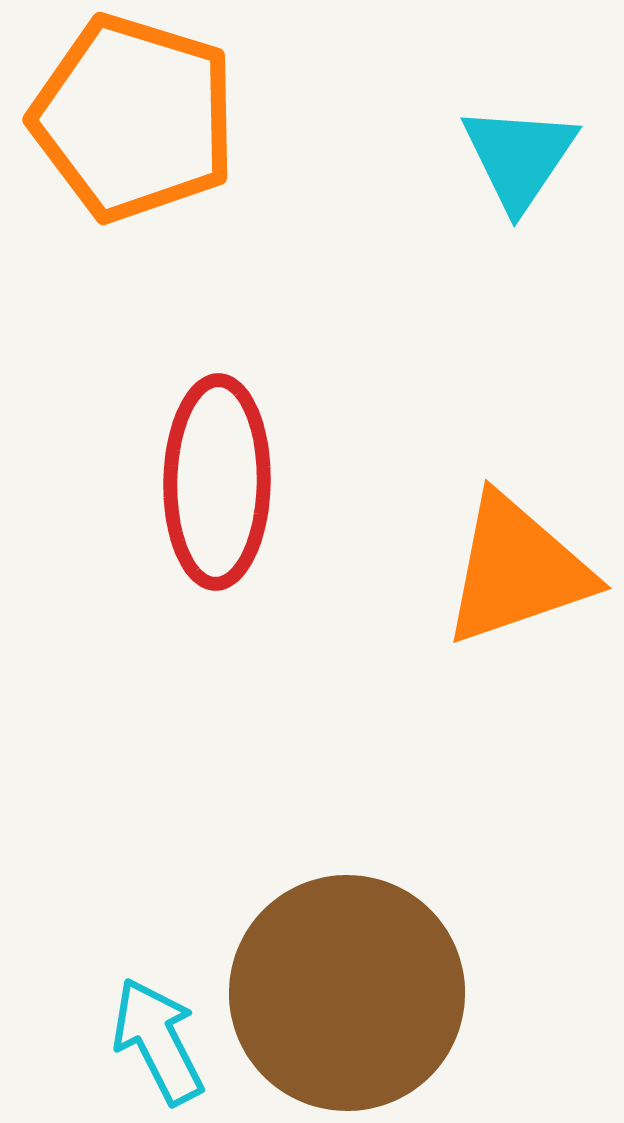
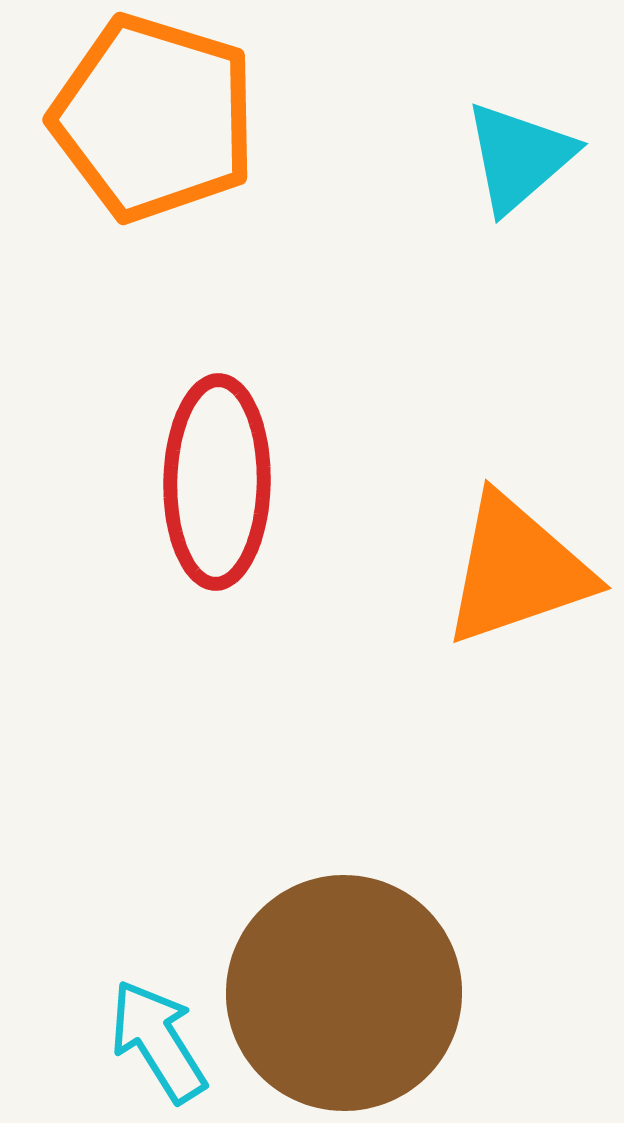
orange pentagon: moved 20 px right
cyan triangle: rotated 15 degrees clockwise
brown circle: moved 3 px left
cyan arrow: rotated 5 degrees counterclockwise
